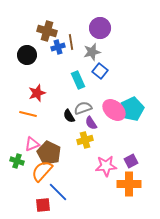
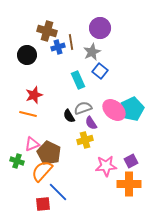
gray star: rotated 12 degrees counterclockwise
red star: moved 3 px left, 2 px down
red square: moved 1 px up
